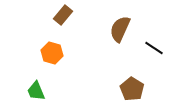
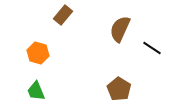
black line: moved 2 px left
orange hexagon: moved 14 px left
brown pentagon: moved 13 px left
